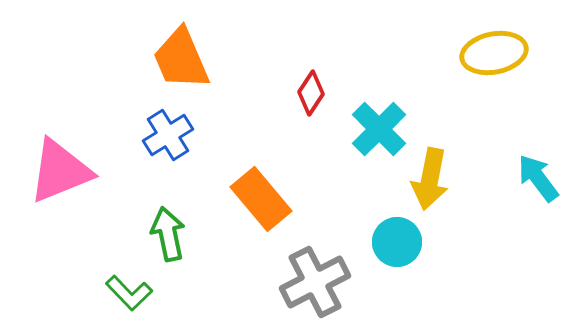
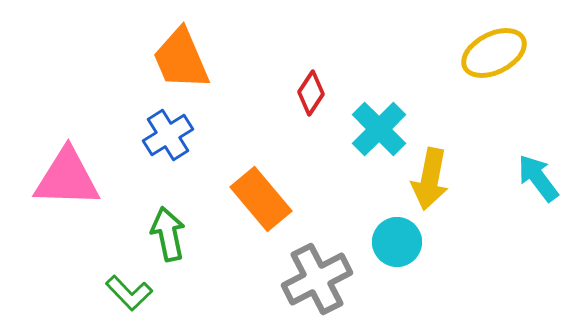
yellow ellipse: rotated 16 degrees counterclockwise
pink triangle: moved 7 px right, 7 px down; rotated 24 degrees clockwise
gray cross: moved 2 px right, 3 px up
